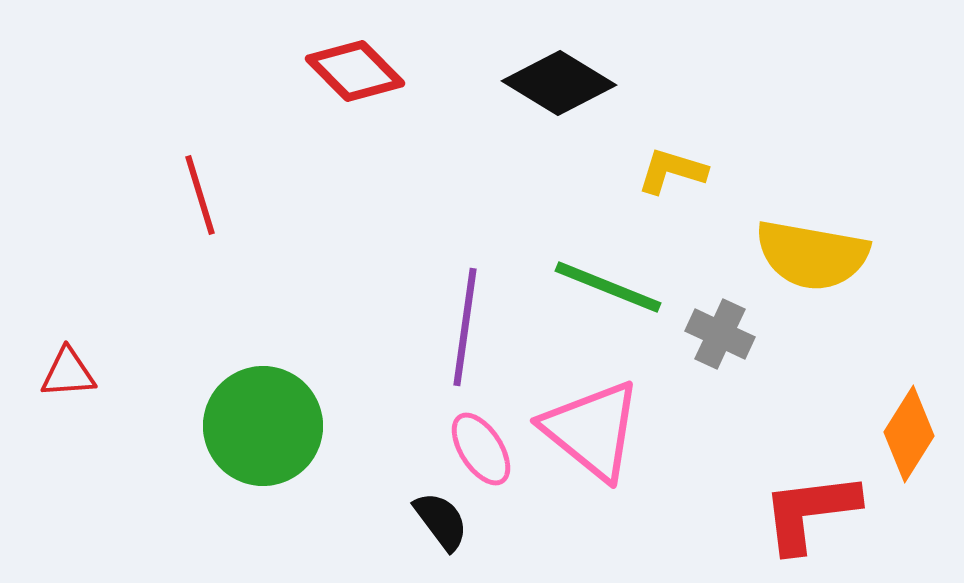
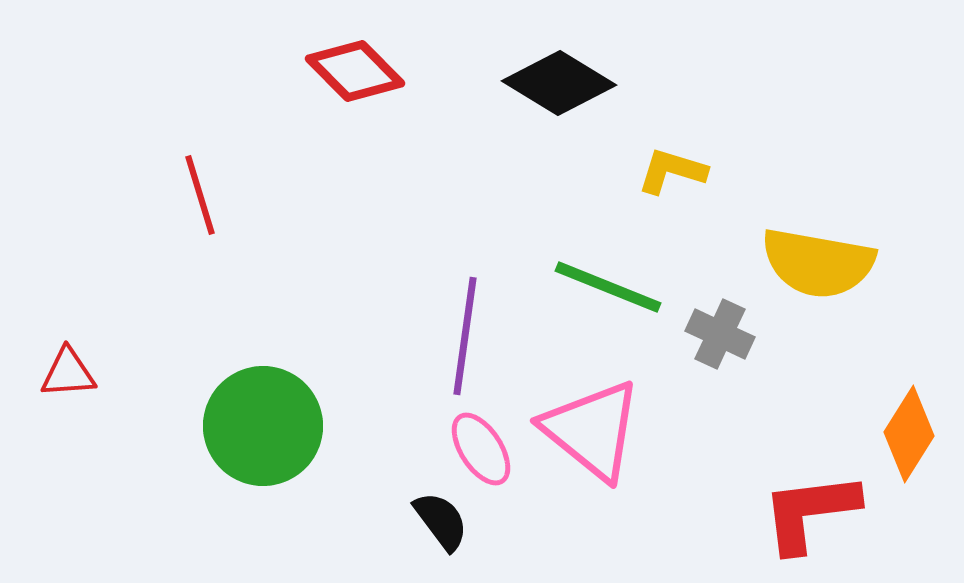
yellow semicircle: moved 6 px right, 8 px down
purple line: moved 9 px down
